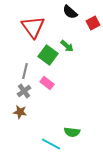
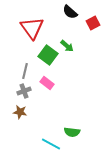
red triangle: moved 1 px left, 1 px down
gray cross: rotated 16 degrees clockwise
